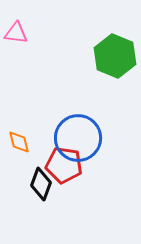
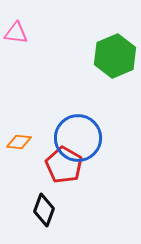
green hexagon: rotated 15 degrees clockwise
orange diamond: rotated 70 degrees counterclockwise
red pentagon: rotated 21 degrees clockwise
black diamond: moved 3 px right, 26 px down
